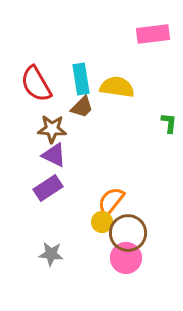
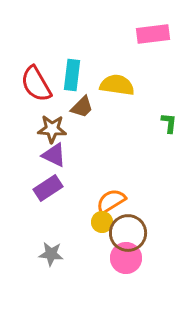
cyan rectangle: moved 9 px left, 4 px up; rotated 16 degrees clockwise
yellow semicircle: moved 2 px up
orange semicircle: rotated 20 degrees clockwise
